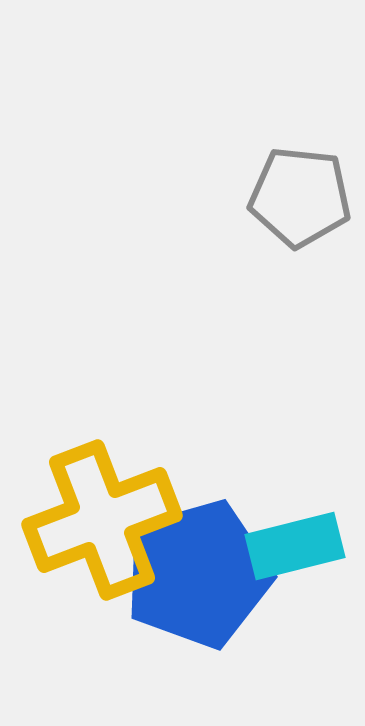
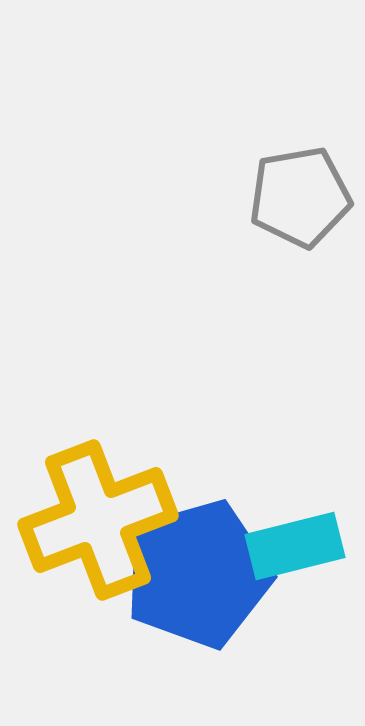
gray pentagon: rotated 16 degrees counterclockwise
yellow cross: moved 4 px left
